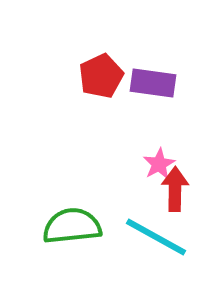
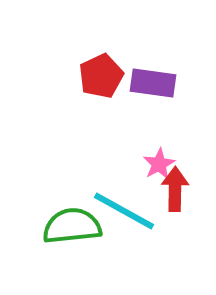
cyan line: moved 32 px left, 26 px up
